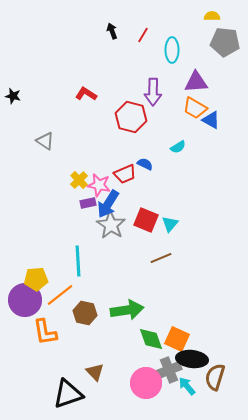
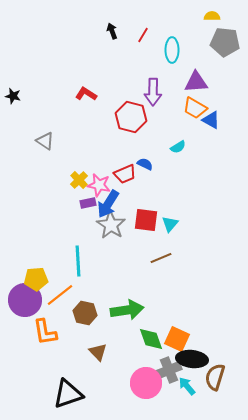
red square: rotated 15 degrees counterclockwise
brown triangle: moved 3 px right, 20 px up
